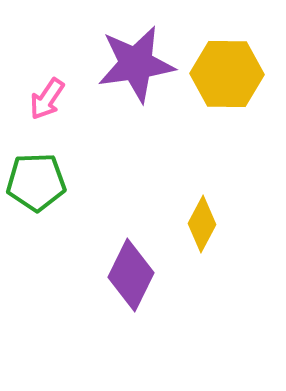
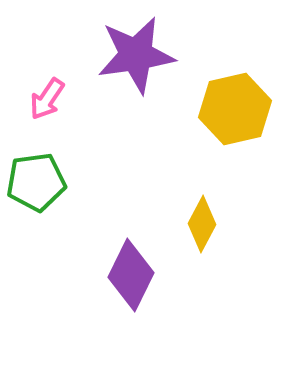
purple star: moved 9 px up
yellow hexagon: moved 8 px right, 35 px down; rotated 14 degrees counterclockwise
green pentagon: rotated 6 degrees counterclockwise
